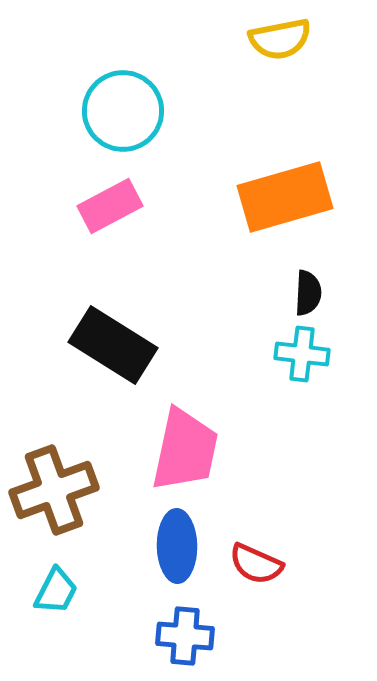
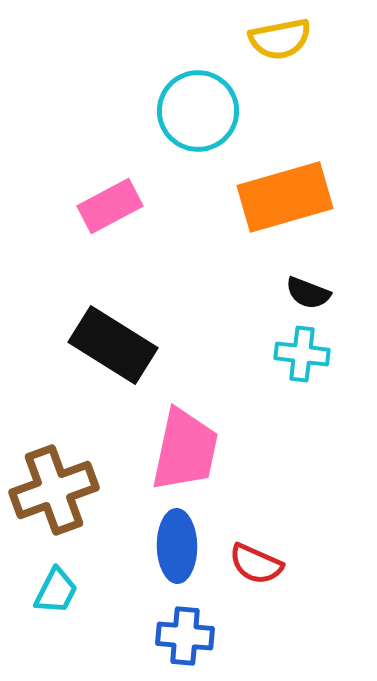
cyan circle: moved 75 px right
black semicircle: rotated 108 degrees clockwise
